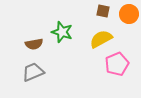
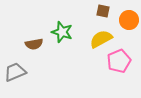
orange circle: moved 6 px down
pink pentagon: moved 2 px right, 3 px up
gray trapezoid: moved 18 px left
